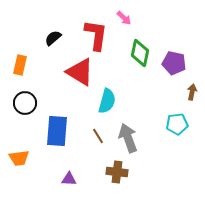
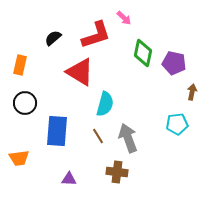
red L-shape: rotated 64 degrees clockwise
green diamond: moved 3 px right
cyan semicircle: moved 2 px left, 3 px down
